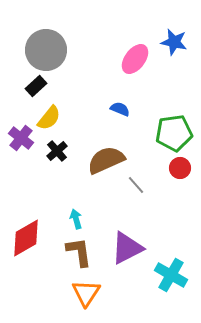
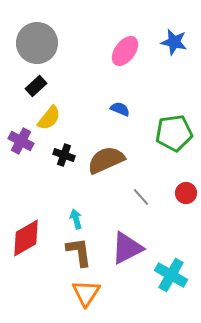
gray circle: moved 9 px left, 7 px up
pink ellipse: moved 10 px left, 8 px up
purple cross: moved 3 px down; rotated 10 degrees counterclockwise
black cross: moved 7 px right, 4 px down; rotated 30 degrees counterclockwise
red circle: moved 6 px right, 25 px down
gray line: moved 5 px right, 12 px down
